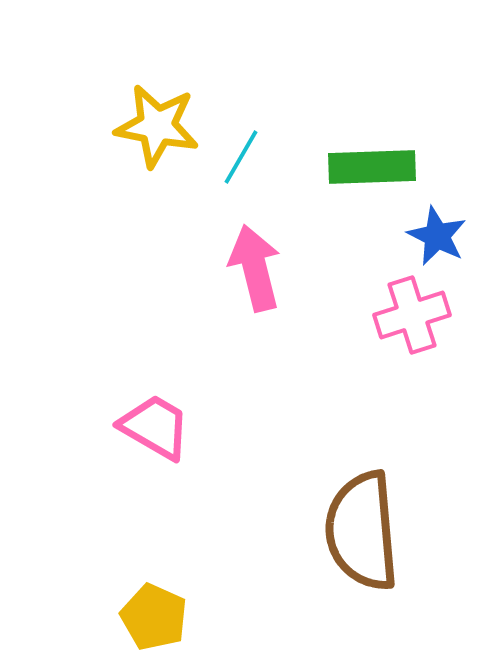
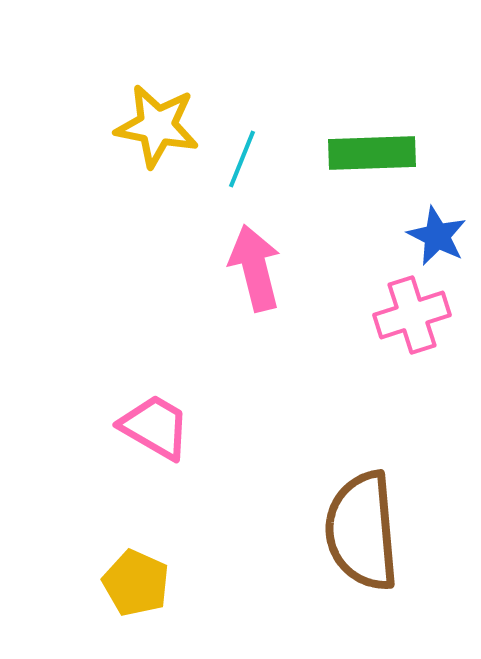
cyan line: moved 1 px right, 2 px down; rotated 8 degrees counterclockwise
green rectangle: moved 14 px up
yellow pentagon: moved 18 px left, 34 px up
